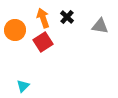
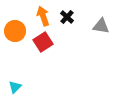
orange arrow: moved 2 px up
gray triangle: moved 1 px right
orange circle: moved 1 px down
cyan triangle: moved 8 px left, 1 px down
